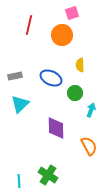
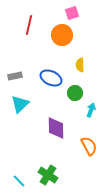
cyan line: rotated 40 degrees counterclockwise
